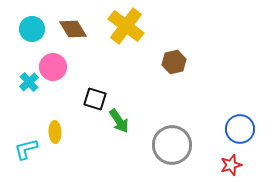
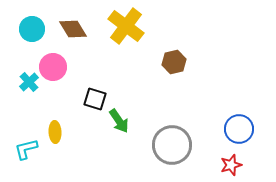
blue circle: moved 1 px left
